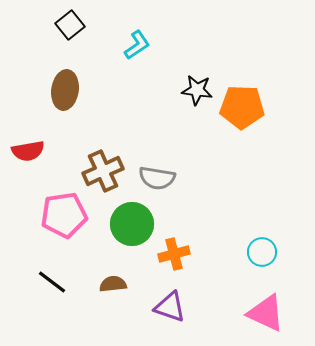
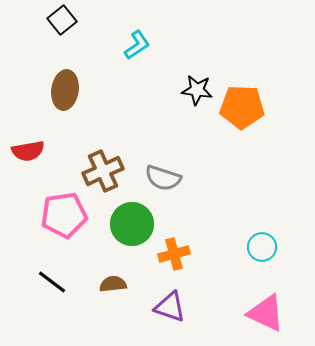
black square: moved 8 px left, 5 px up
gray semicircle: moved 6 px right; rotated 9 degrees clockwise
cyan circle: moved 5 px up
